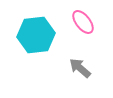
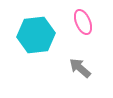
pink ellipse: rotated 15 degrees clockwise
